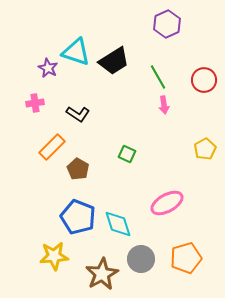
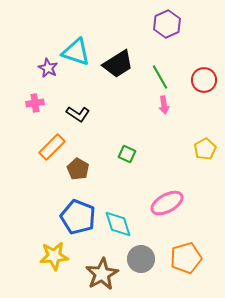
black trapezoid: moved 4 px right, 3 px down
green line: moved 2 px right
